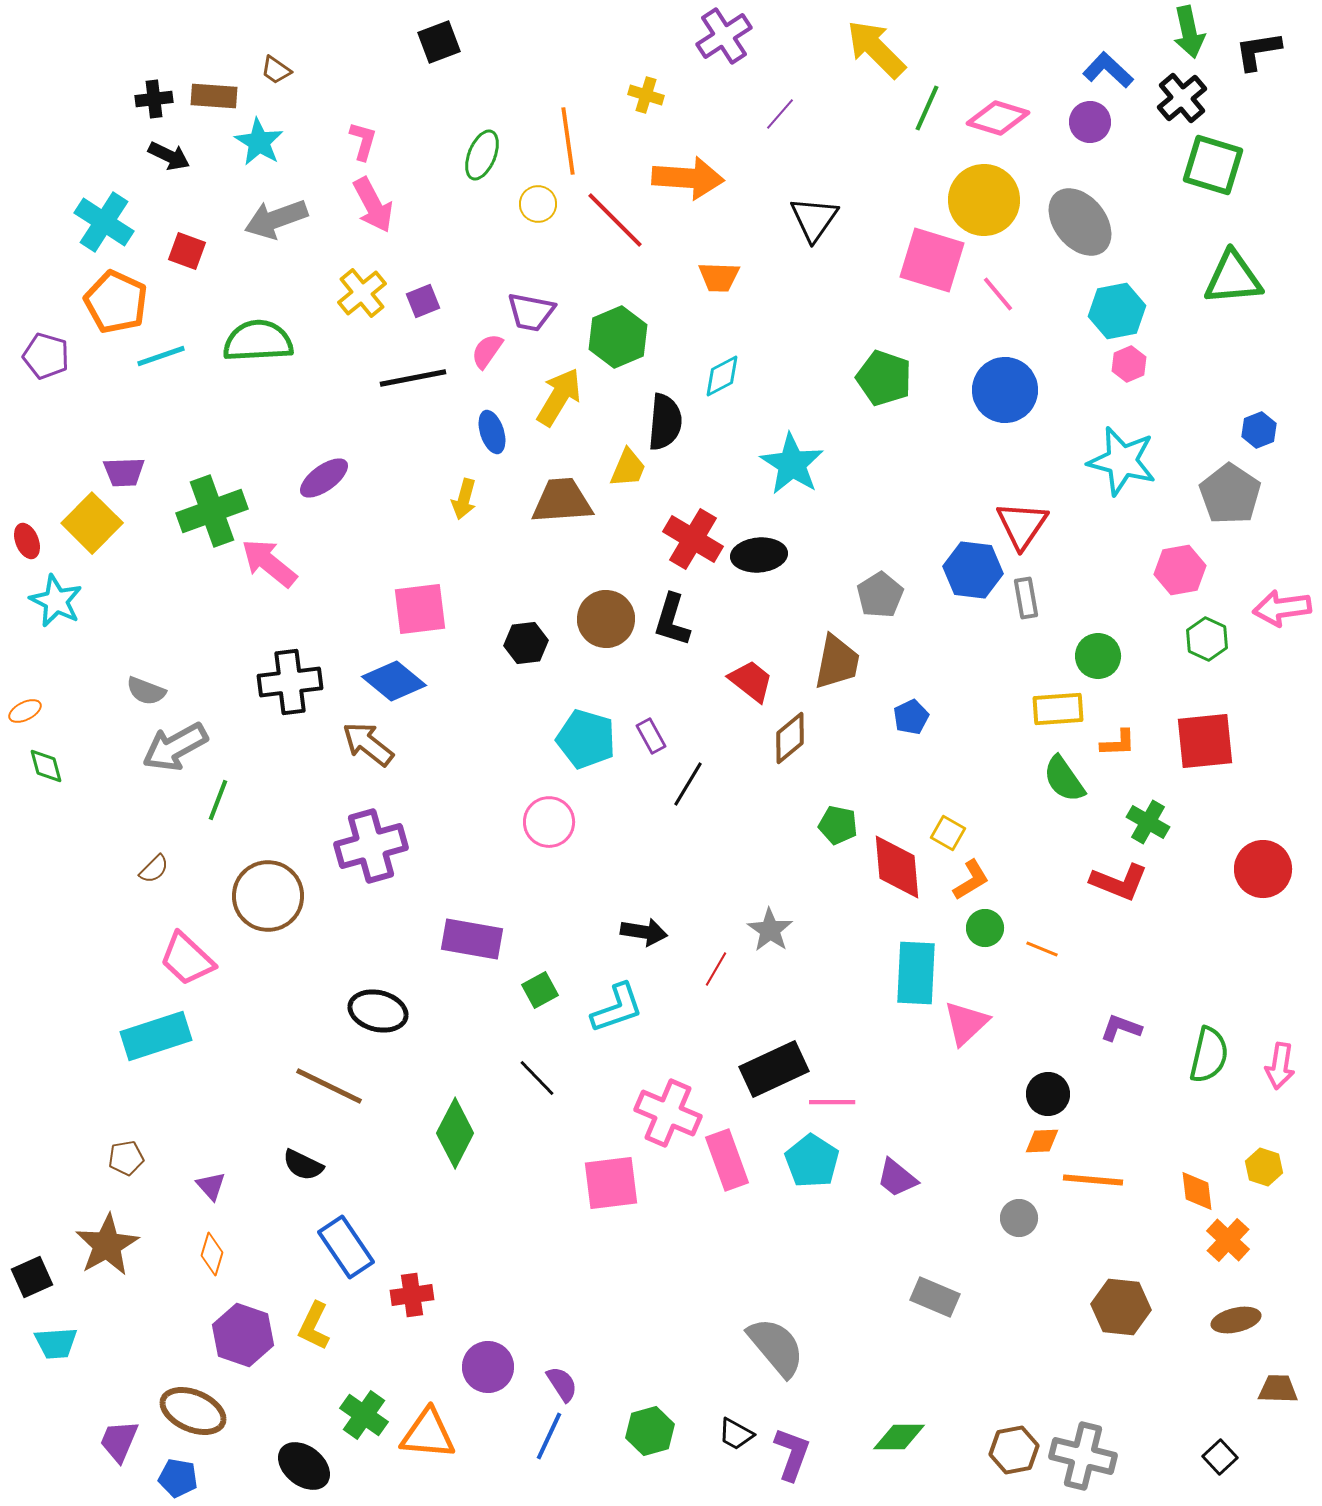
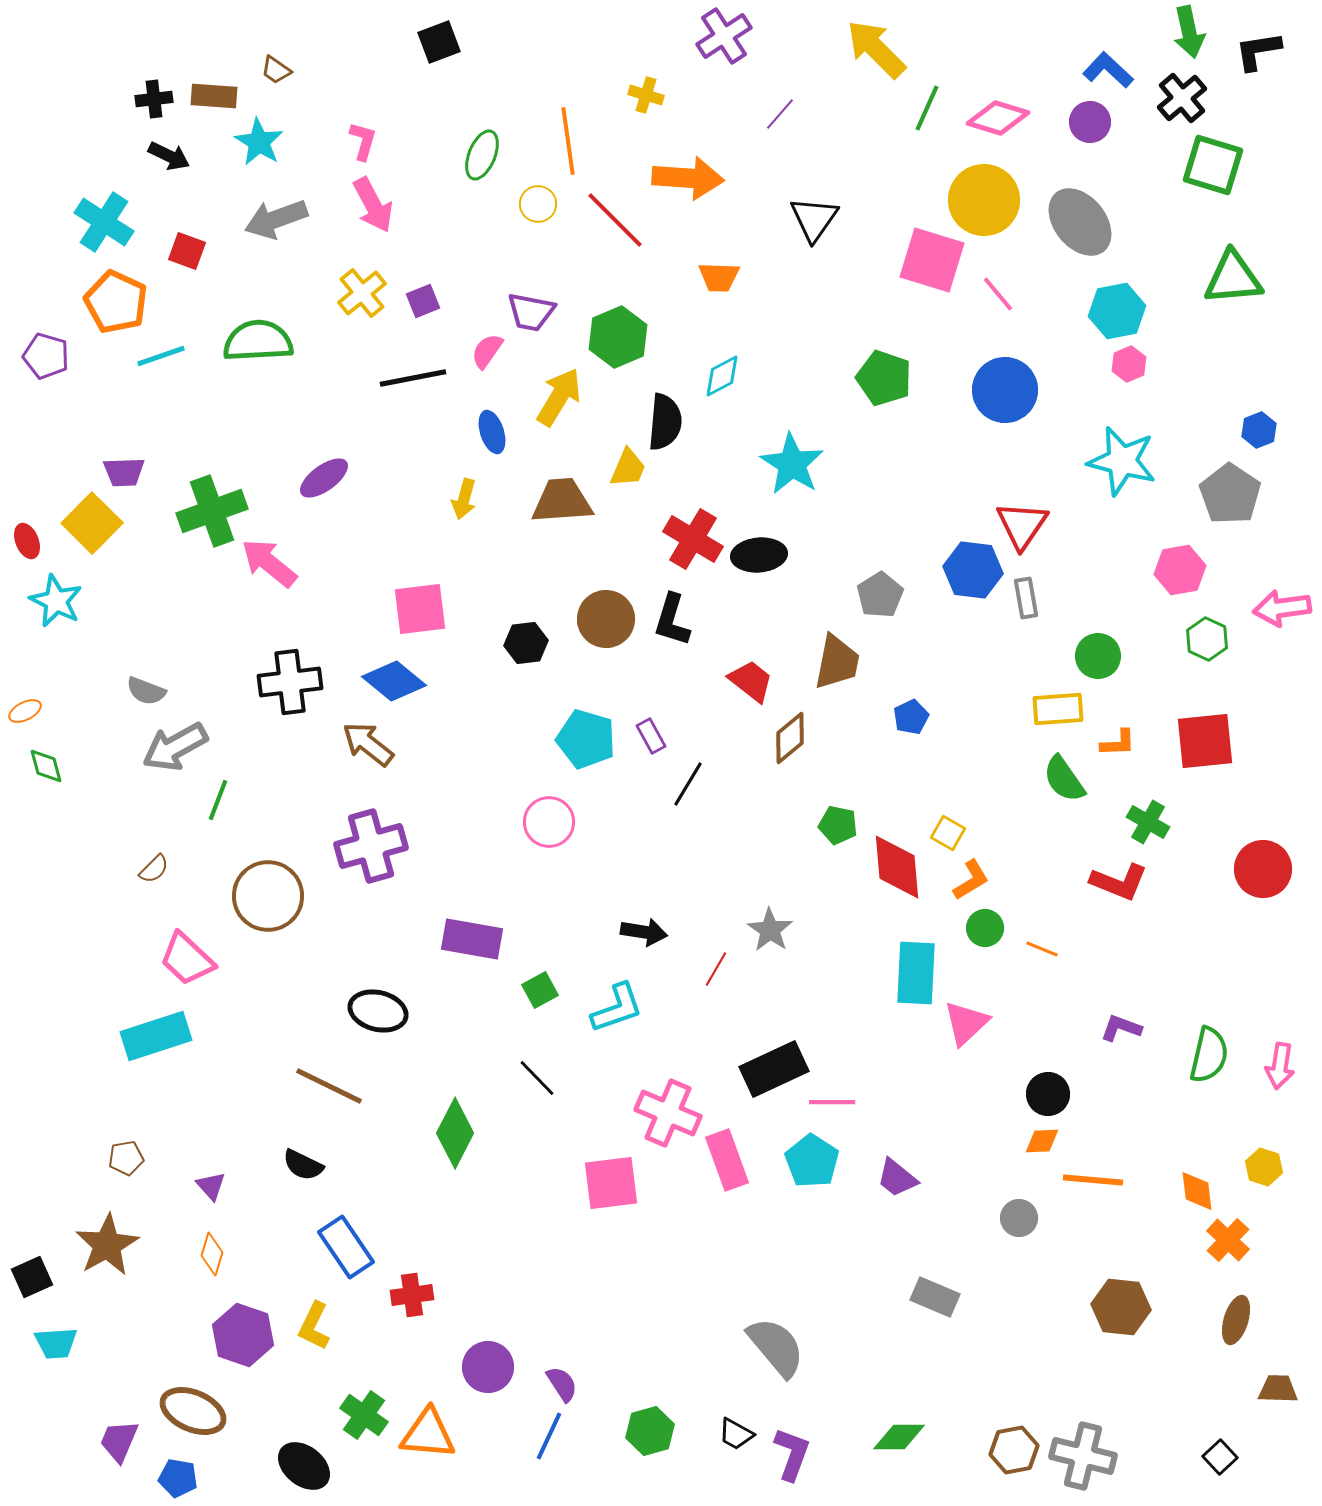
brown ellipse at (1236, 1320): rotated 60 degrees counterclockwise
